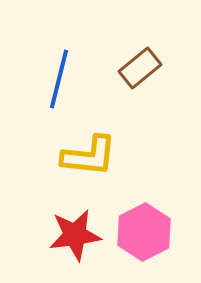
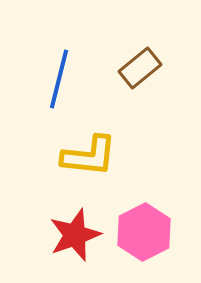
red star: rotated 12 degrees counterclockwise
